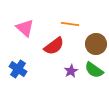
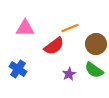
orange line: moved 4 px down; rotated 30 degrees counterclockwise
pink triangle: rotated 42 degrees counterclockwise
purple star: moved 2 px left, 3 px down
